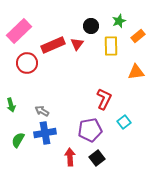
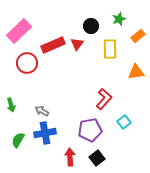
green star: moved 2 px up
yellow rectangle: moved 1 px left, 3 px down
red L-shape: rotated 15 degrees clockwise
